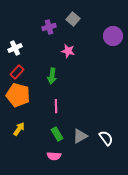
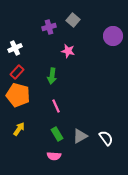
gray square: moved 1 px down
pink line: rotated 24 degrees counterclockwise
